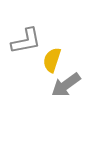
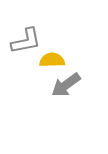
yellow semicircle: rotated 70 degrees clockwise
